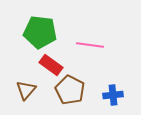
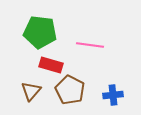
red rectangle: rotated 20 degrees counterclockwise
brown triangle: moved 5 px right, 1 px down
